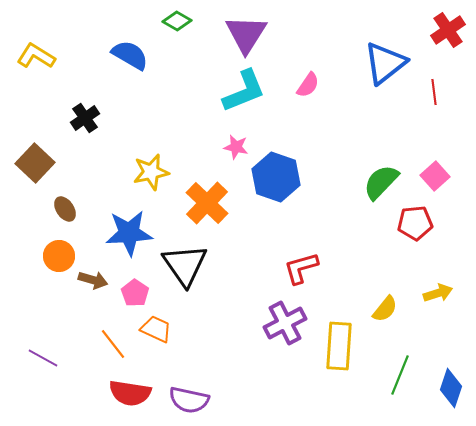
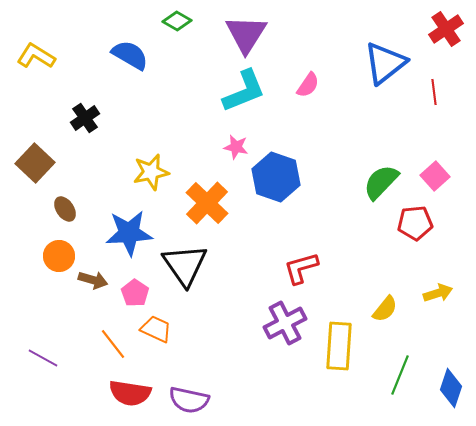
red cross: moved 2 px left, 1 px up
